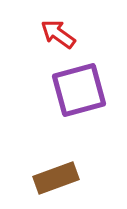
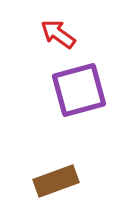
brown rectangle: moved 3 px down
